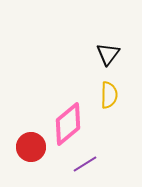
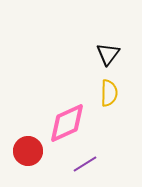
yellow semicircle: moved 2 px up
pink diamond: moved 1 px left, 1 px up; rotated 15 degrees clockwise
red circle: moved 3 px left, 4 px down
